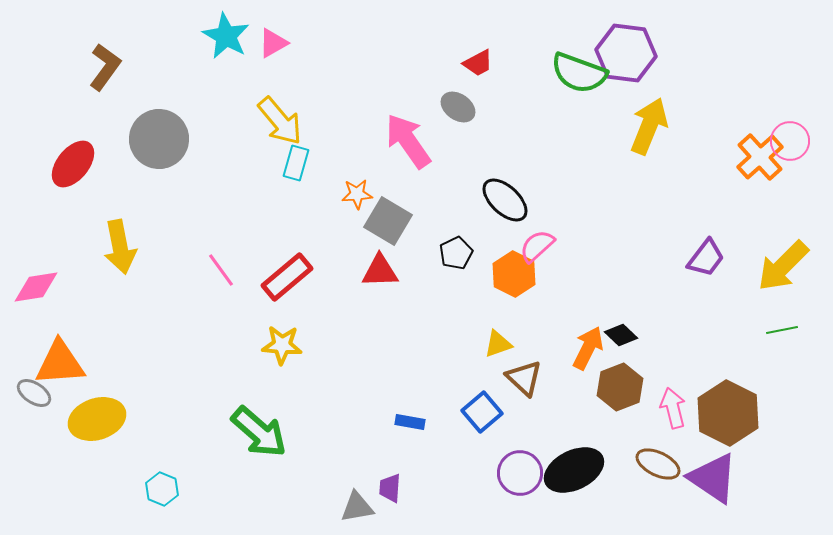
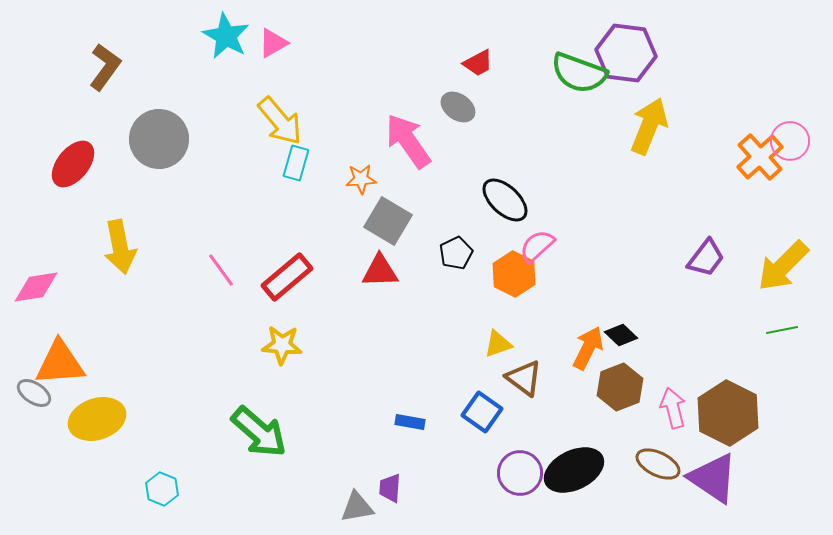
orange star at (357, 194): moved 4 px right, 15 px up
brown triangle at (524, 378): rotated 6 degrees counterclockwise
blue square at (482, 412): rotated 15 degrees counterclockwise
